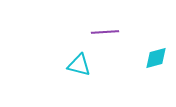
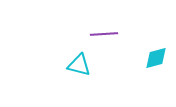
purple line: moved 1 px left, 2 px down
